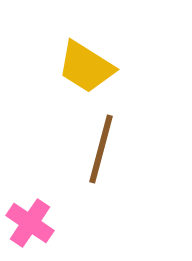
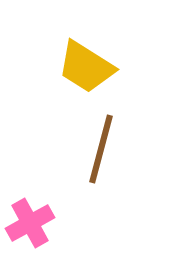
pink cross: rotated 27 degrees clockwise
